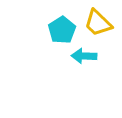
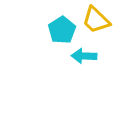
yellow trapezoid: moved 2 px left, 3 px up
